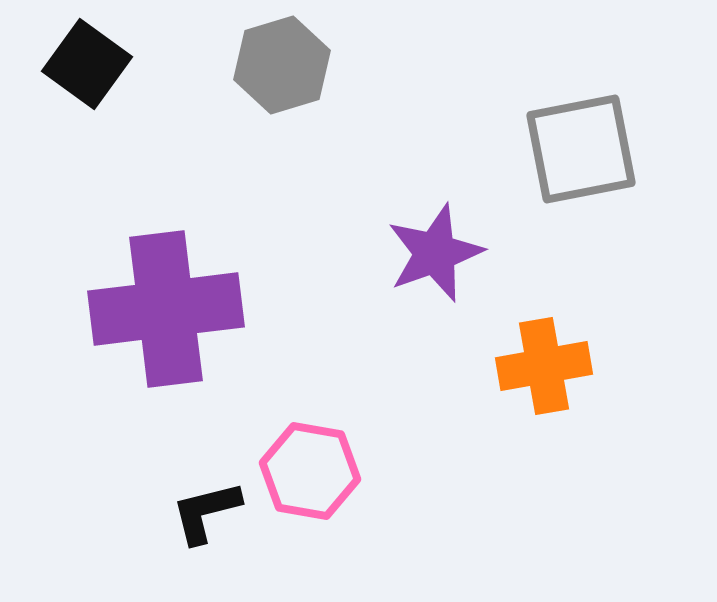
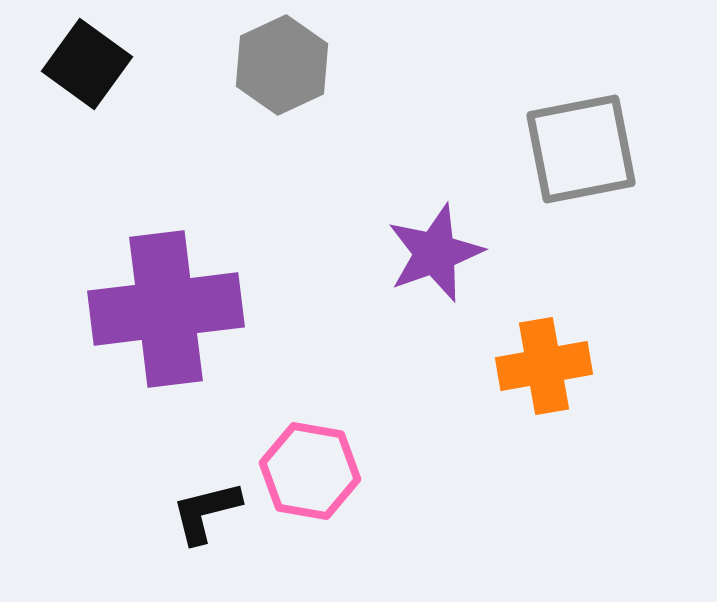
gray hexagon: rotated 8 degrees counterclockwise
